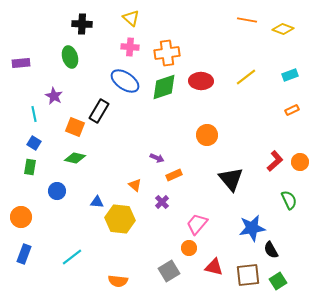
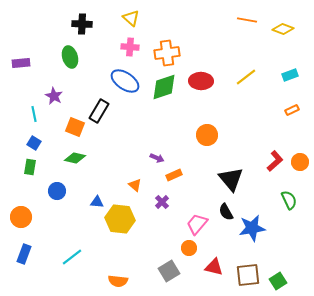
black semicircle at (271, 250): moved 45 px left, 38 px up
